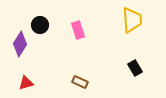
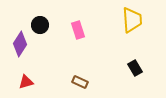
red triangle: moved 1 px up
